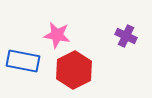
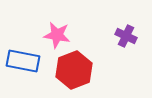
red hexagon: rotated 6 degrees clockwise
